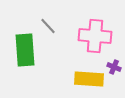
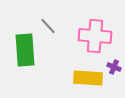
yellow rectangle: moved 1 px left, 1 px up
